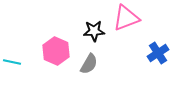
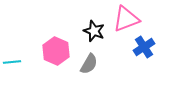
pink triangle: moved 1 px down
black star: rotated 25 degrees clockwise
blue cross: moved 14 px left, 6 px up
cyan line: rotated 18 degrees counterclockwise
